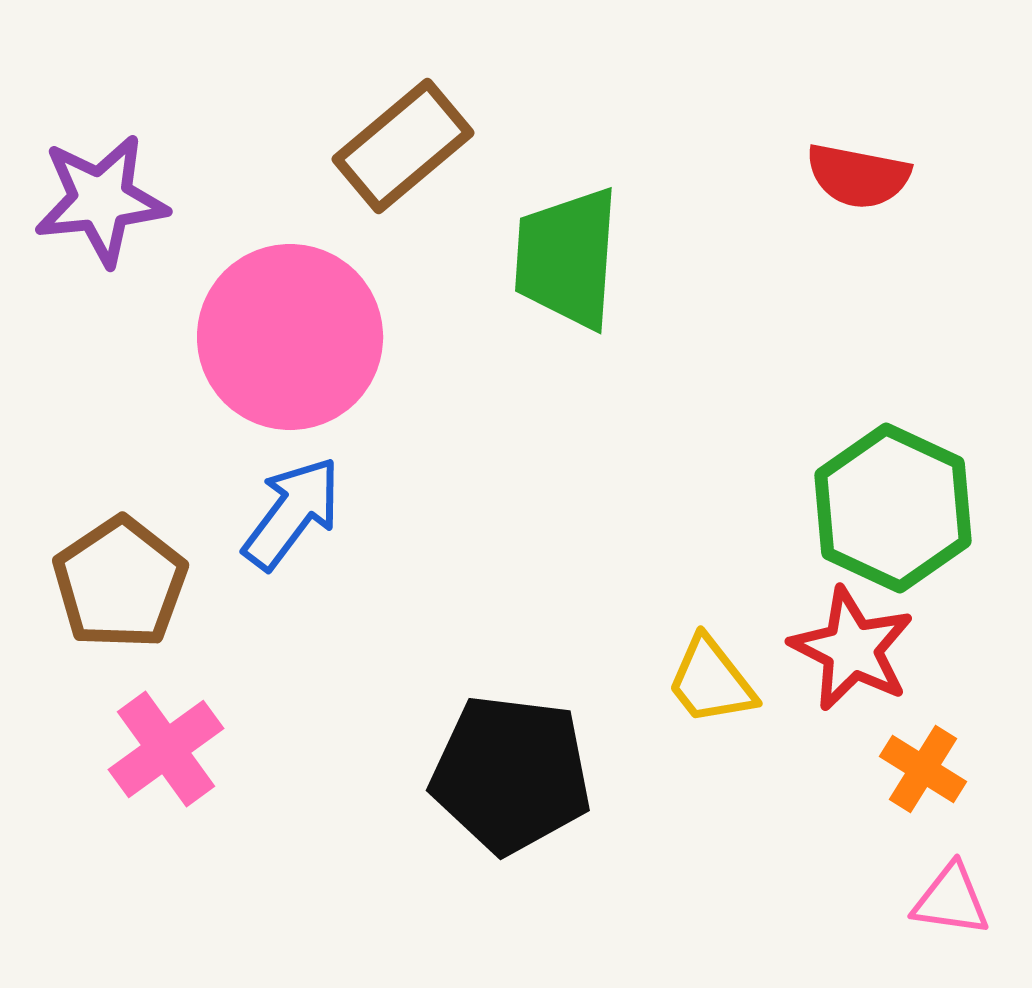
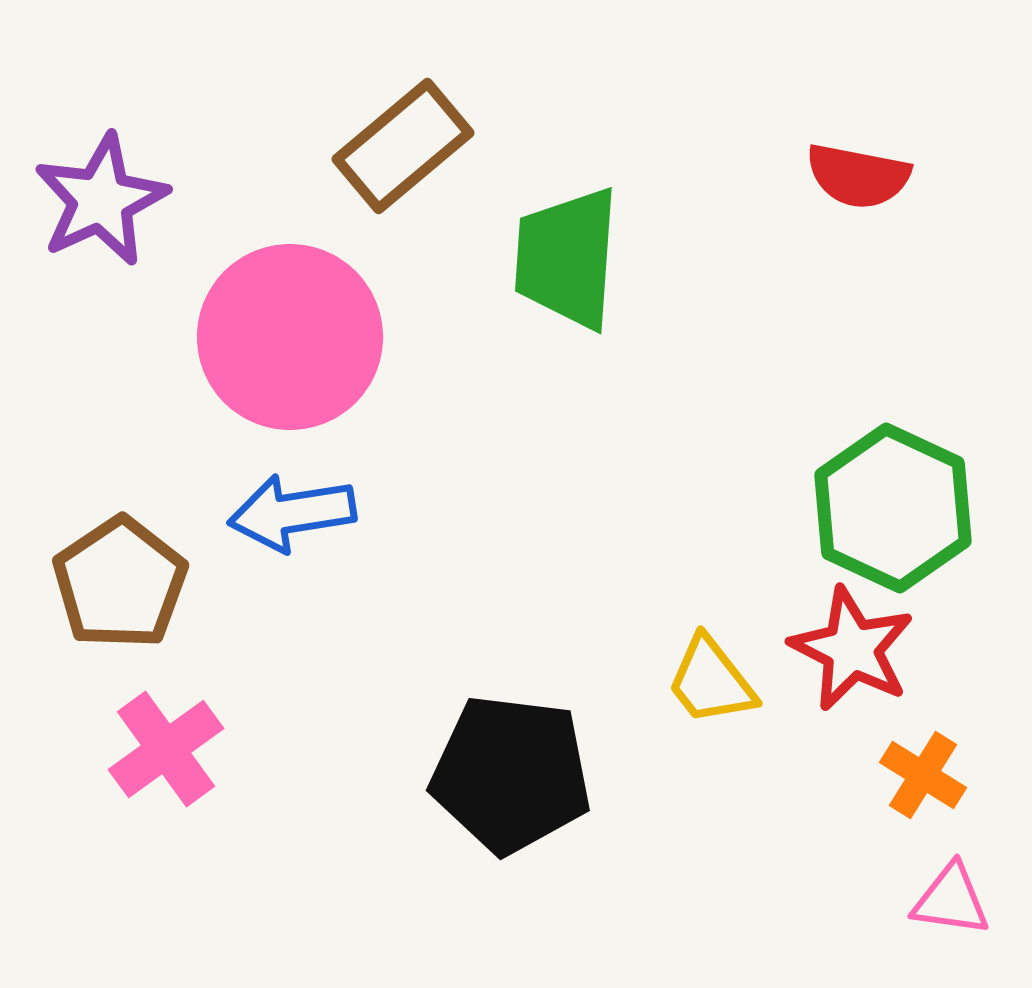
purple star: rotated 19 degrees counterclockwise
blue arrow: rotated 136 degrees counterclockwise
orange cross: moved 6 px down
